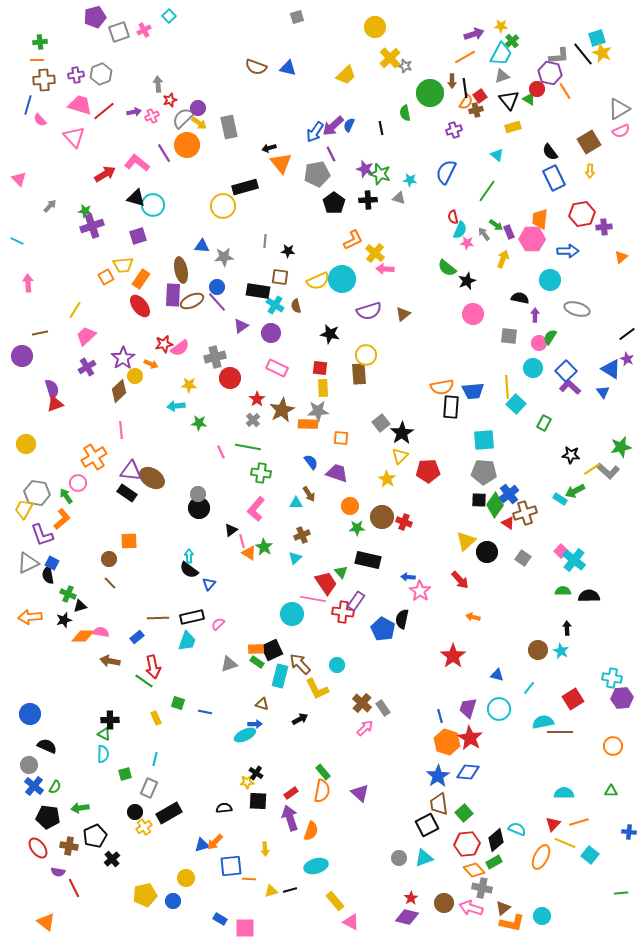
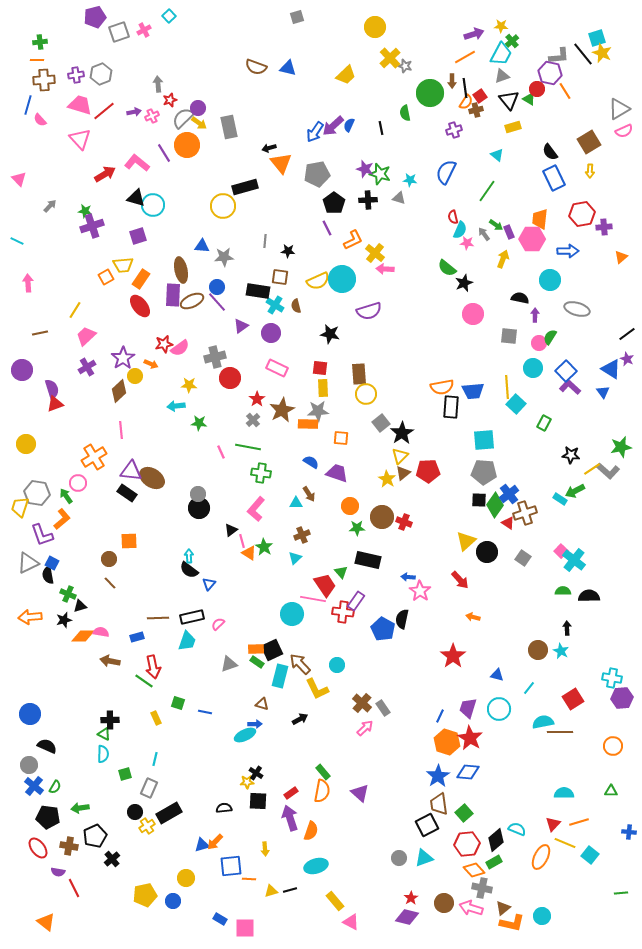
pink semicircle at (621, 131): moved 3 px right
pink triangle at (74, 137): moved 6 px right, 2 px down
purple line at (331, 154): moved 4 px left, 74 px down
black star at (467, 281): moved 3 px left, 2 px down
brown triangle at (403, 314): moved 159 px down
yellow circle at (366, 355): moved 39 px down
purple circle at (22, 356): moved 14 px down
blue semicircle at (311, 462): rotated 21 degrees counterclockwise
yellow trapezoid at (24, 509): moved 4 px left, 2 px up; rotated 10 degrees counterclockwise
red trapezoid at (326, 583): moved 1 px left, 2 px down
blue rectangle at (137, 637): rotated 24 degrees clockwise
blue line at (440, 716): rotated 40 degrees clockwise
yellow cross at (144, 827): moved 3 px right, 1 px up
